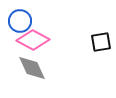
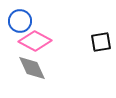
pink diamond: moved 2 px right, 1 px down
